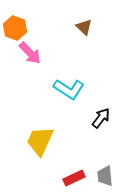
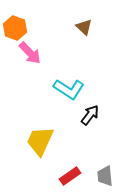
black arrow: moved 11 px left, 3 px up
red rectangle: moved 4 px left, 2 px up; rotated 10 degrees counterclockwise
